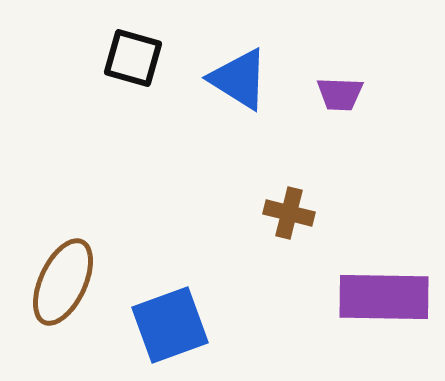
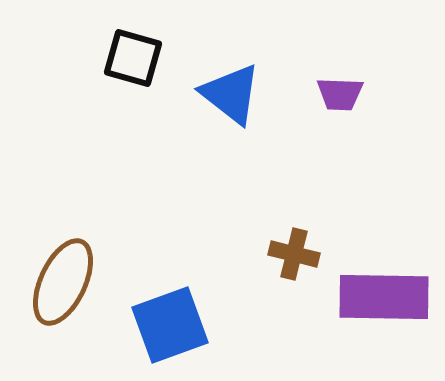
blue triangle: moved 8 px left, 15 px down; rotated 6 degrees clockwise
brown cross: moved 5 px right, 41 px down
